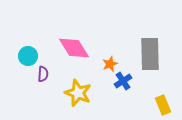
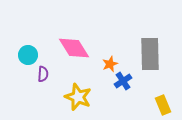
cyan circle: moved 1 px up
yellow star: moved 4 px down
